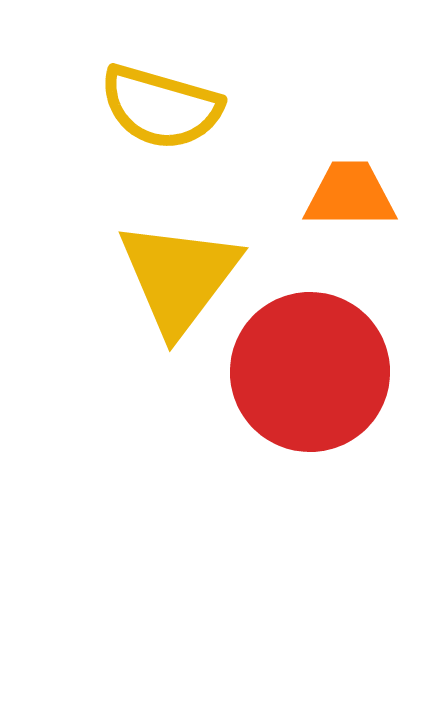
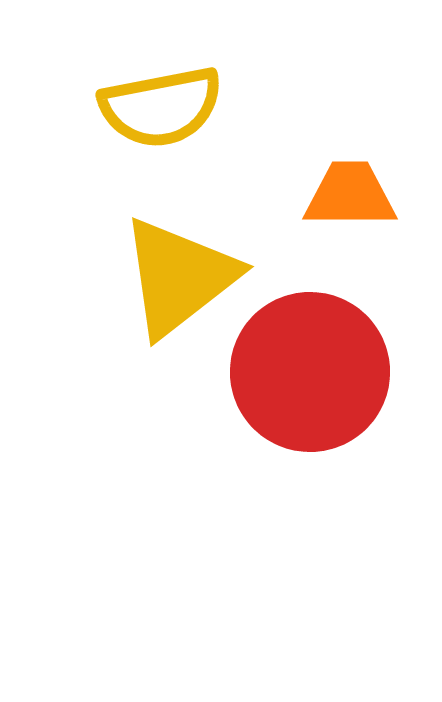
yellow semicircle: rotated 27 degrees counterclockwise
yellow triangle: rotated 15 degrees clockwise
